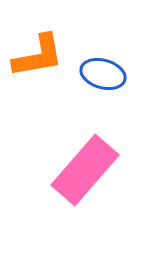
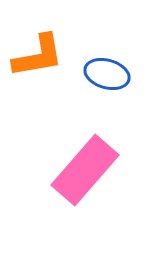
blue ellipse: moved 4 px right
